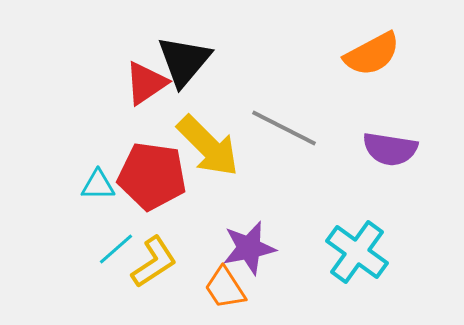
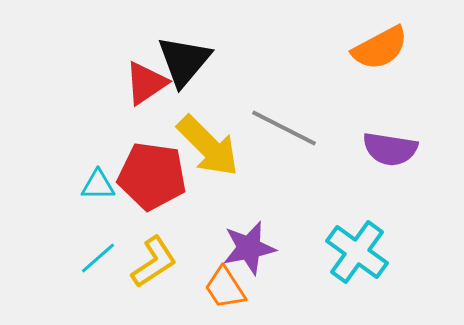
orange semicircle: moved 8 px right, 6 px up
cyan line: moved 18 px left, 9 px down
